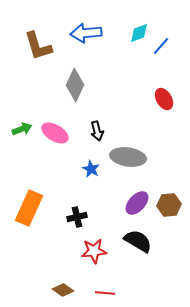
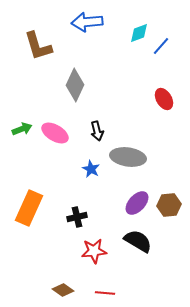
blue arrow: moved 1 px right, 11 px up
